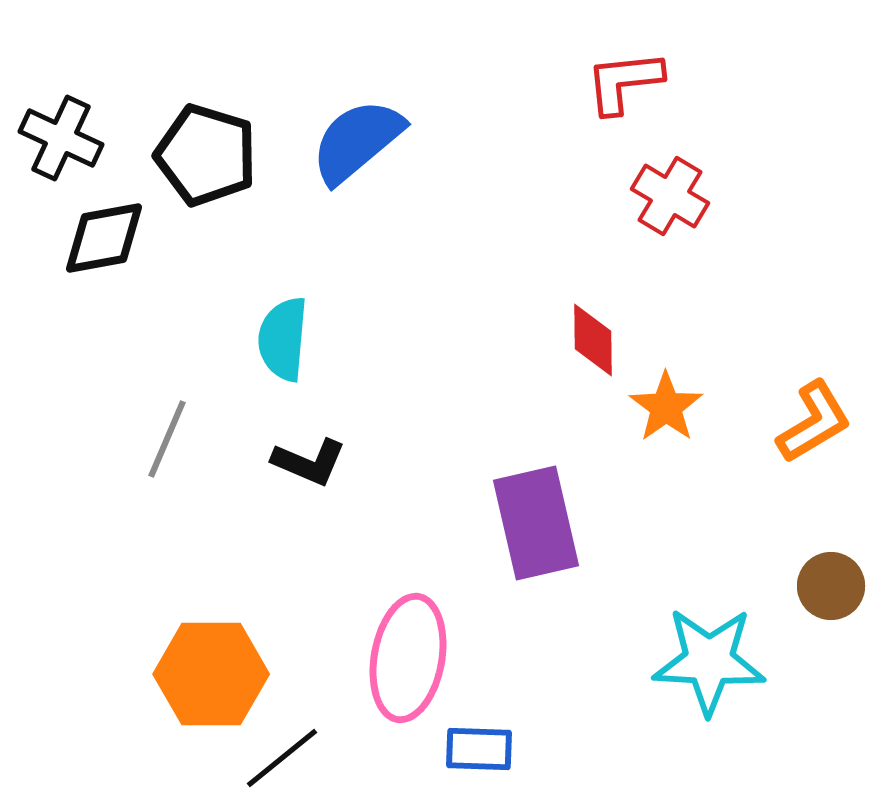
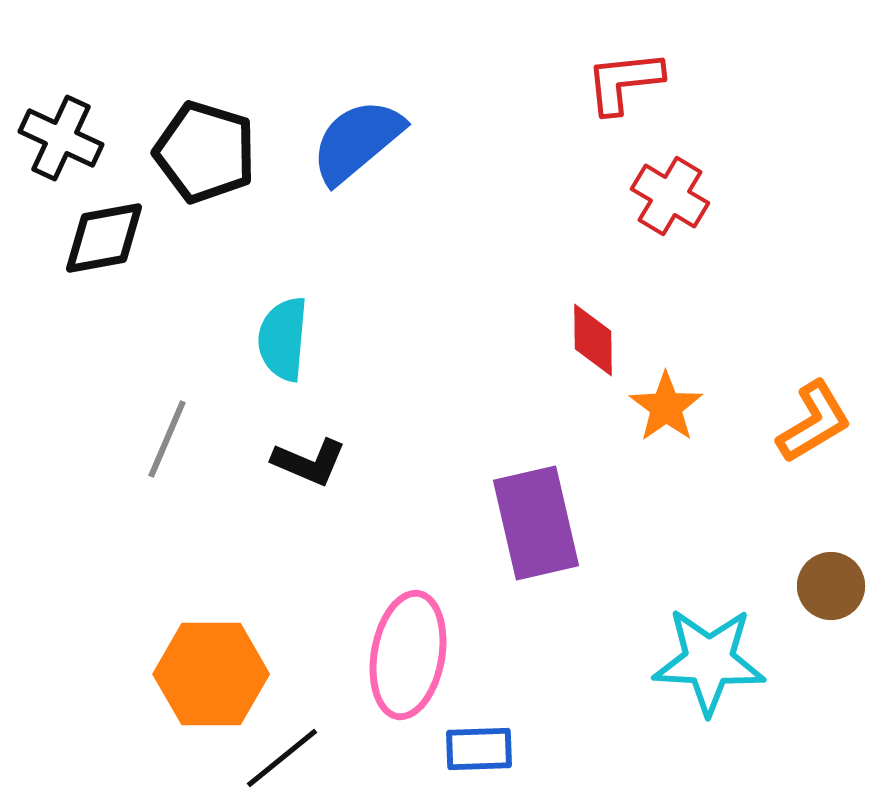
black pentagon: moved 1 px left, 3 px up
pink ellipse: moved 3 px up
blue rectangle: rotated 4 degrees counterclockwise
